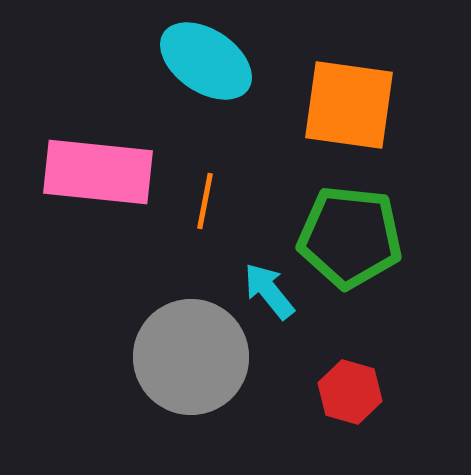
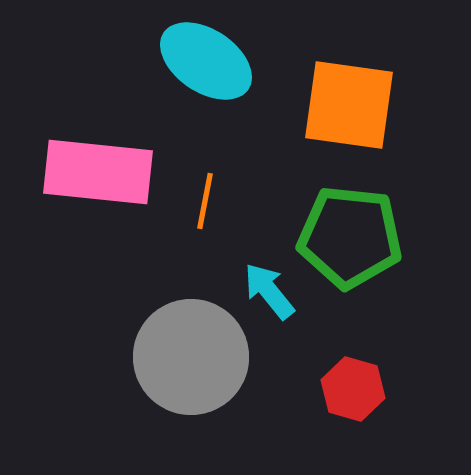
red hexagon: moved 3 px right, 3 px up
